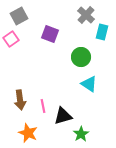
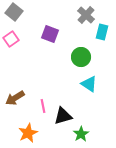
gray square: moved 5 px left, 4 px up; rotated 24 degrees counterclockwise
brown arrow: moved 5 px left, 2 px up; rotated 66 degrees clockwise
orange star: rotated 24 degrees clockwise
